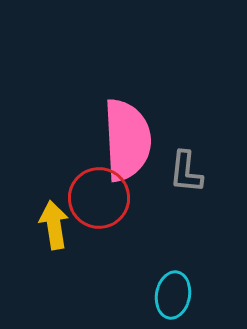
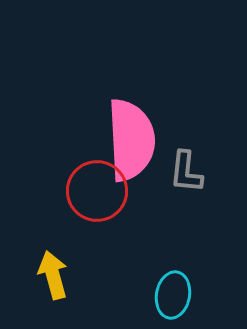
pink semicircle: moved 4 px right
red circle: moved 2 px left, 7 px up
yellow arrow: moved 1 px left, 50 px down; rotated 6 degrees counterclockwise
